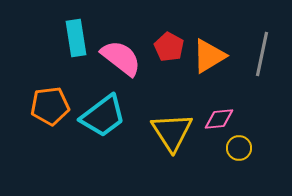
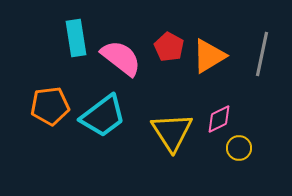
pink diamond: rotated 20 degrees counterclockwise
